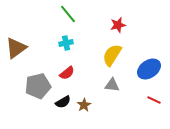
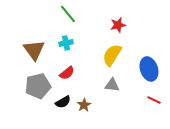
brown triangle: moved 18 px right, 2 px down; rotated 30 degrees counterclockwise
blue ellipse: rotated 75 degrees counterclockwise
